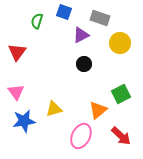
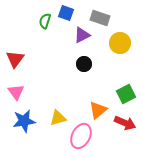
blue square: moved 2 px right, 1 px down
green semicircle: moved 8 px right
purple triangle: moved 1 px right
red triangle: moved 2 px left, 7 px down
green square: moved 5 px right
yellow triangle: moved 4 px right, 9 px down
red arrow: moved 4 px right, 13 px up; rotated 20 degrees counterclockwise
